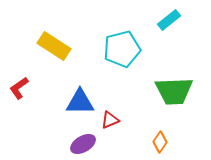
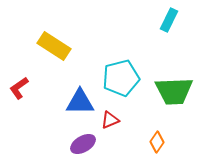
cyan rectangle: rotated 25 degrees counterclockwise
cyan pentagon: moved 1 px left, 29 px down
orange diamond: moved 3 px left
